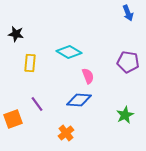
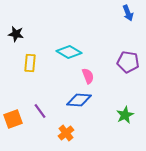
purple line: moved 3 px right, 7 px down
